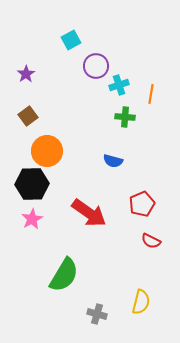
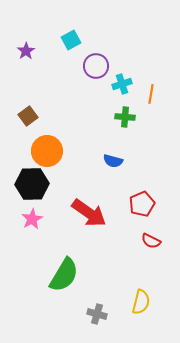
purple star: moved 23 px up
cyan cross: moved 3 px right, 1 px up
